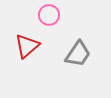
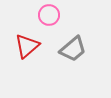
gray trapezoid: moved 5 px left, 5 px up; rotated 16 degrees clockwise
